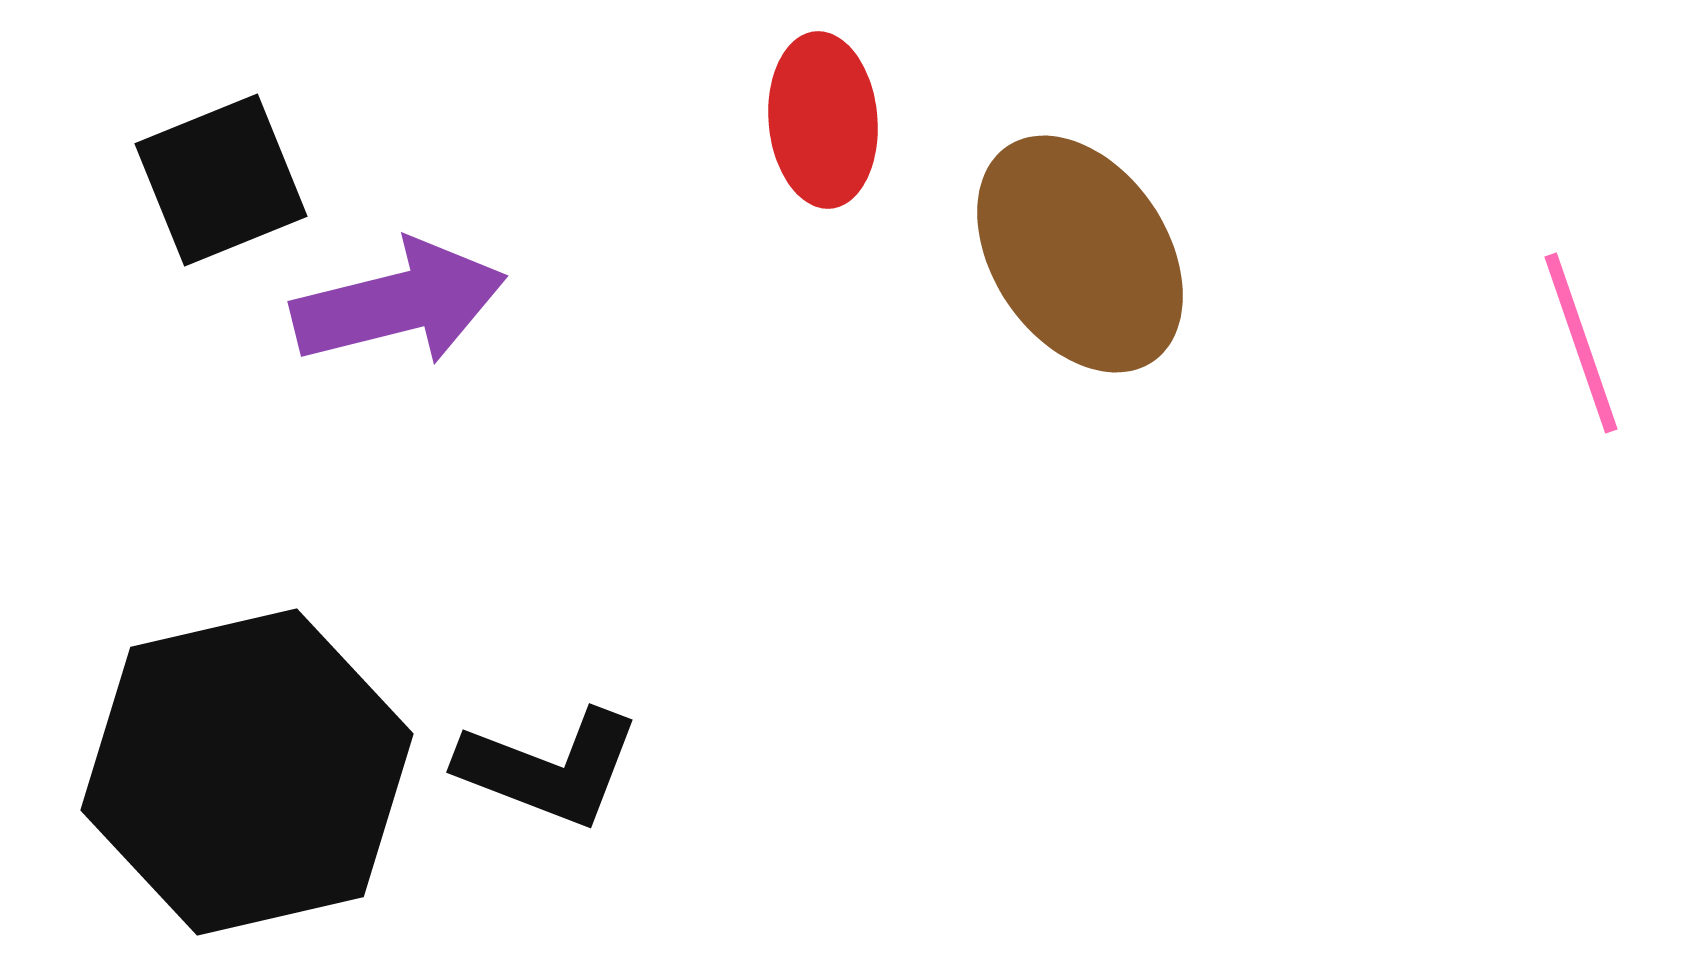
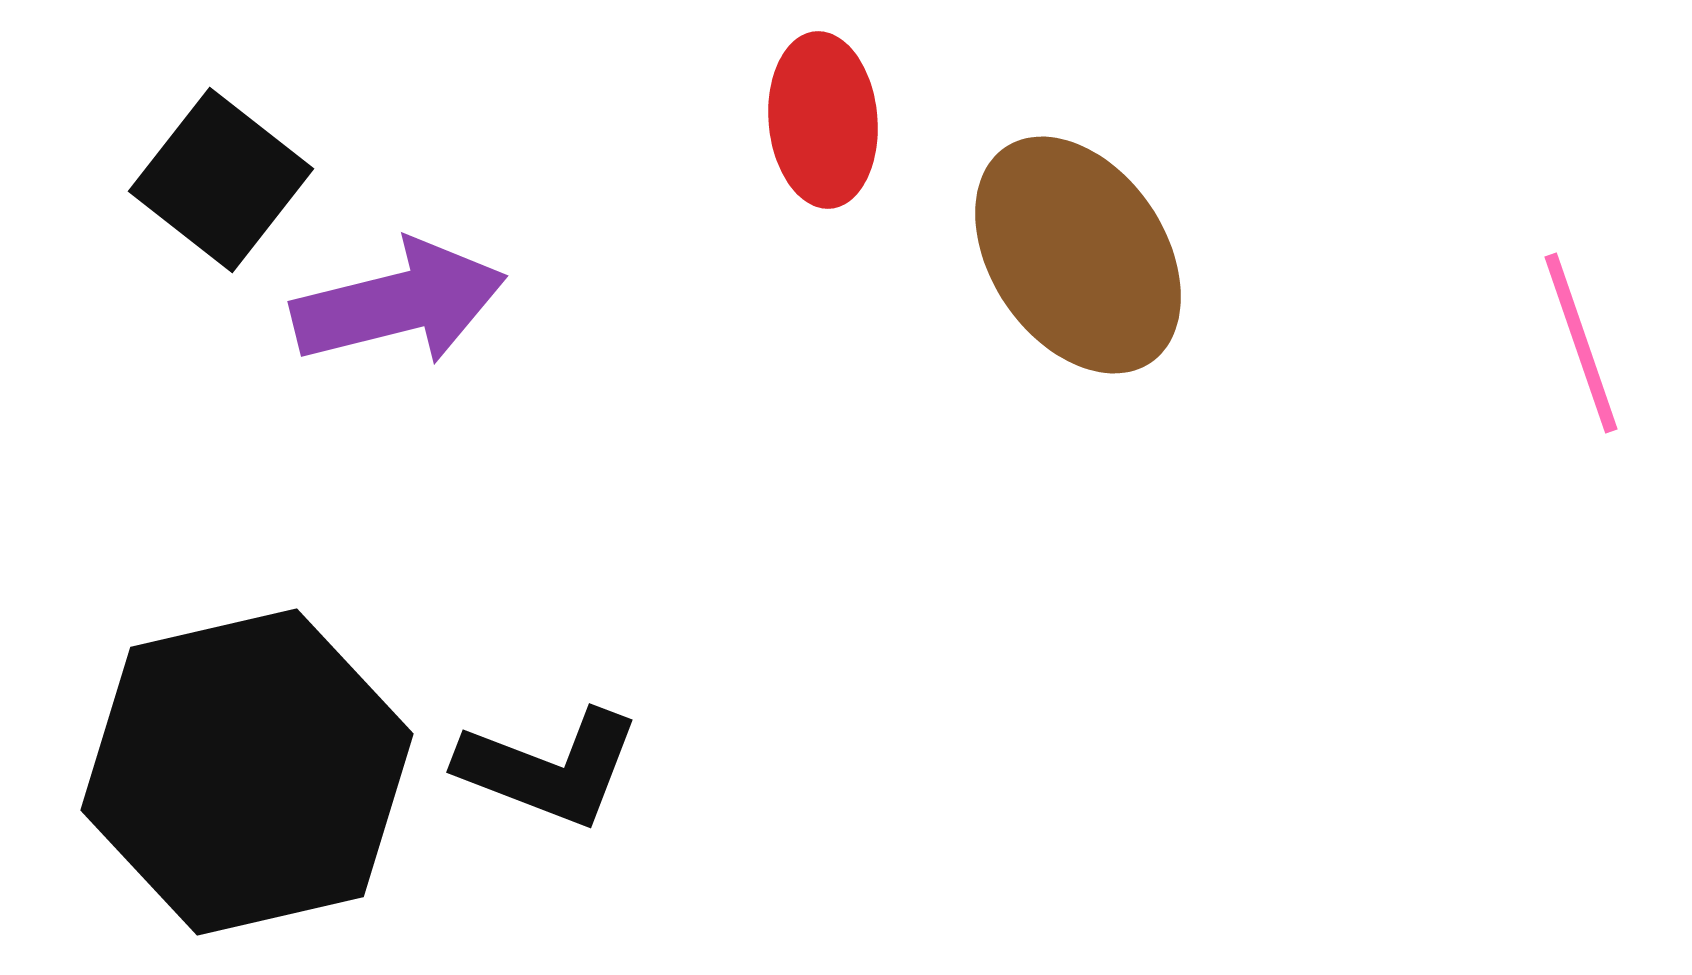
black square: rotated 30 degrees counterclockwise
brown ellipse: moved 2 px left, 1 px down
